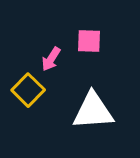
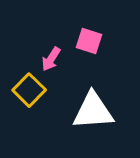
pink square: rotated 16 degrees clockwise
yellow square: moved 1 px right
